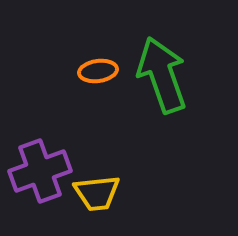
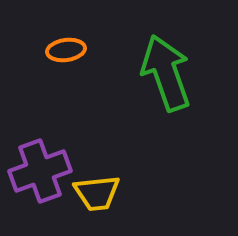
orange ellipse: moved 32 px left, 21 px up
green arrow: moved 4 px right, 2 px up
